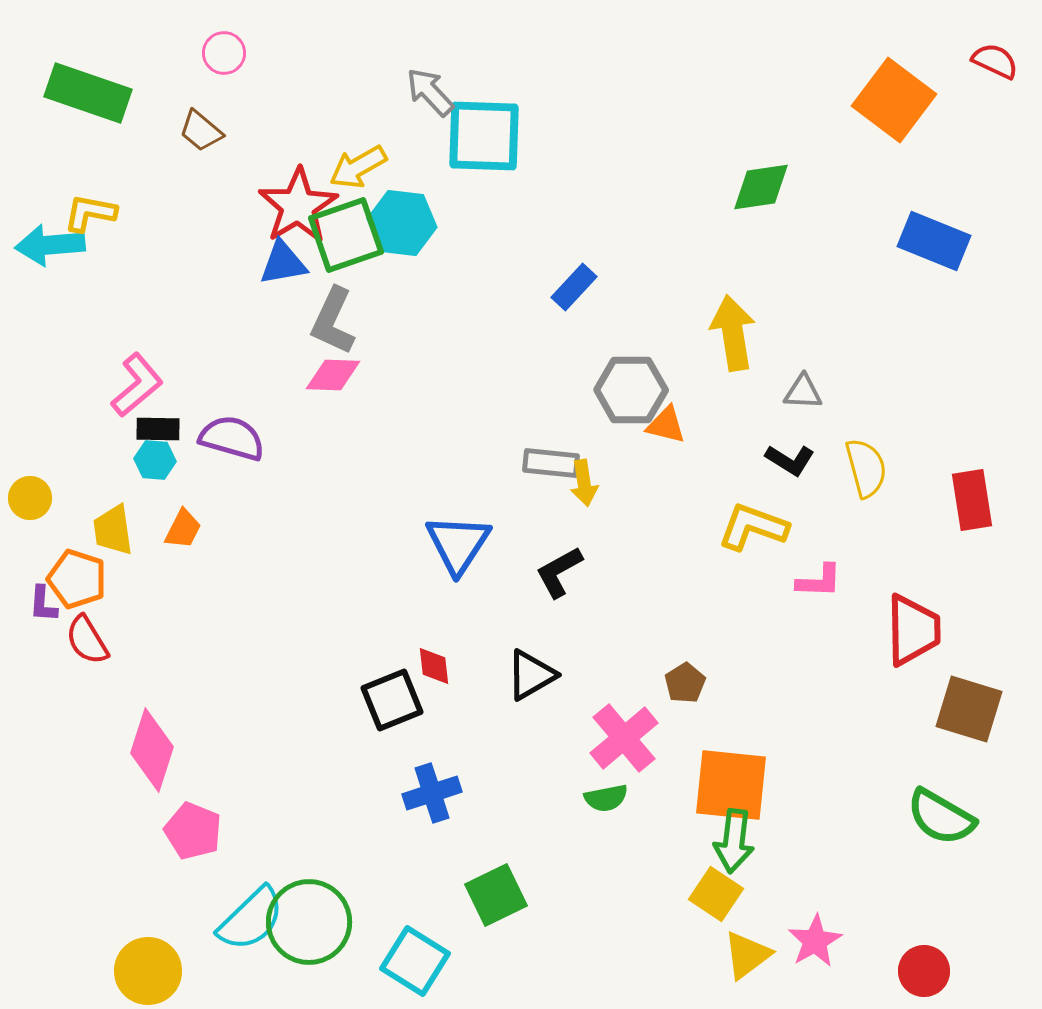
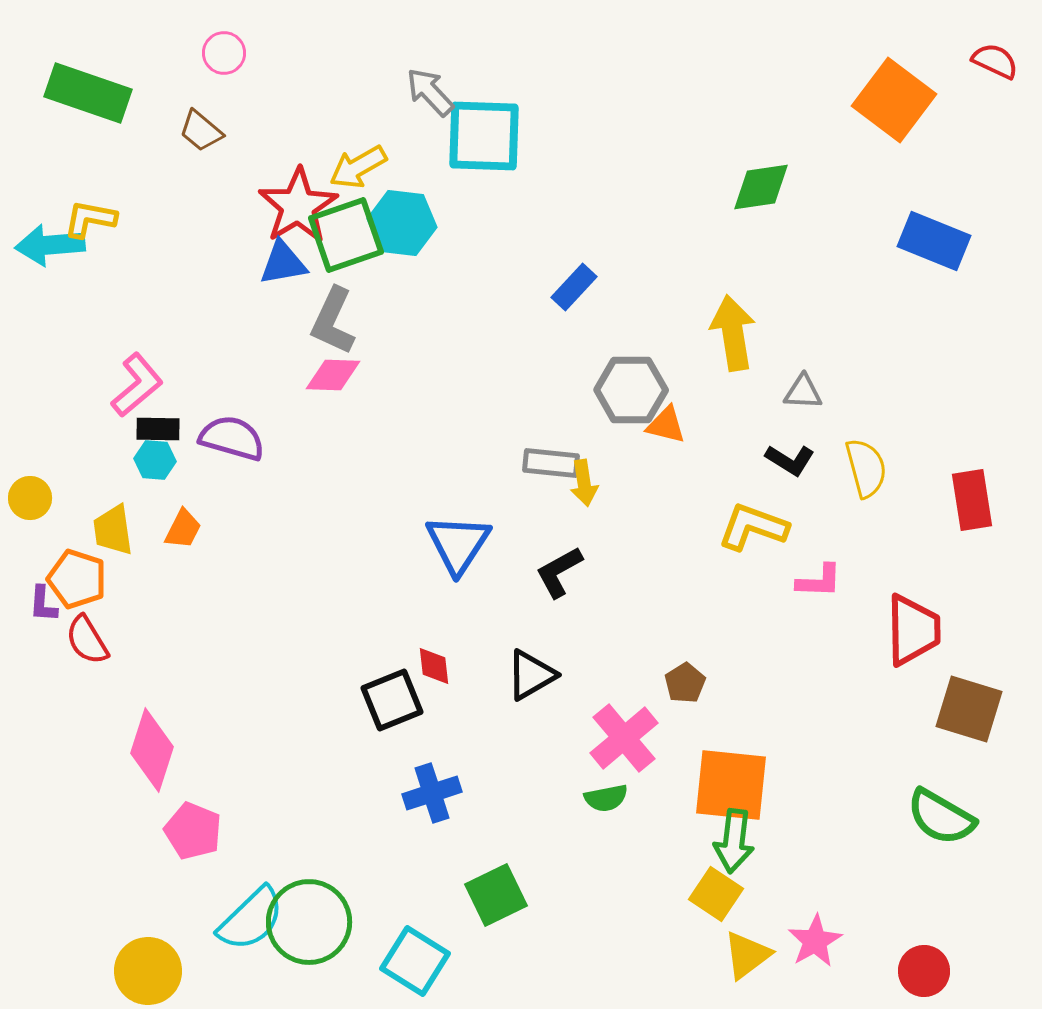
yellow L-shape at (90, 213): moved 6 px down
